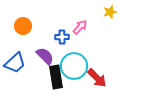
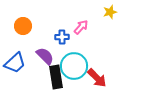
pink arrow: moved 1 px right
